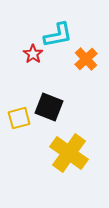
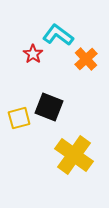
cyan L-shape: rotated 132 degrees counterclockwise
yellow cross: moved 5 px right, 2 px down
